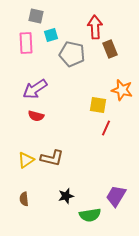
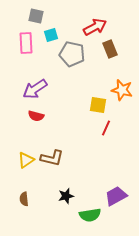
red arrow: rotated 65 degrees clockwise
purple trapezoid: rotated 30 degrees clockwise
